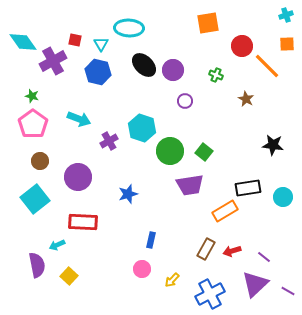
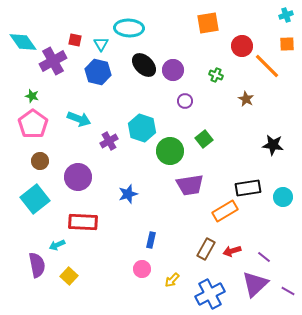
green square at (204, 152): moved 13 px up; rotated 12 degrees clockwise
